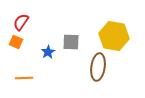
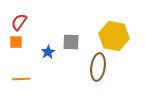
red semicircle: moved 2 px left
orange square: rotated 24 degrees counterclockwise
orange line: moved 3 px left, 1 px down
